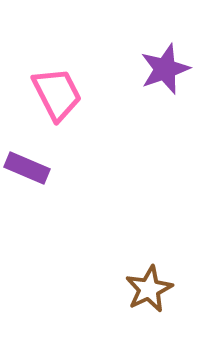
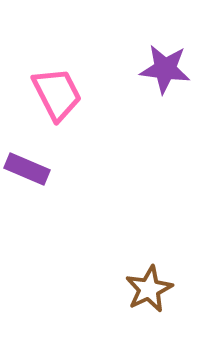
purple star: rotated 27 degrees clockwise
purple rectangle: moved 1 px down
